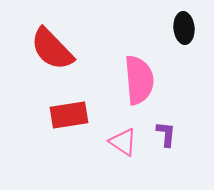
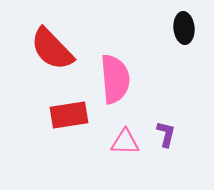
pink semicircle: moved 24 px left, 1 px up
purple L-shape: rotated 8 degrees clockwise
pink triangle: moved 2 px right; rotated 32 degrees counterclockwise
